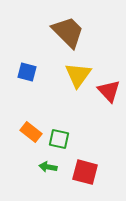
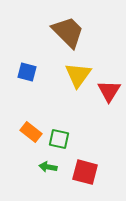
red triangle: rotated 15 degrees clockwise
